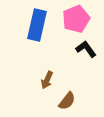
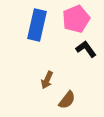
brown semicircle: moved 1 px up
